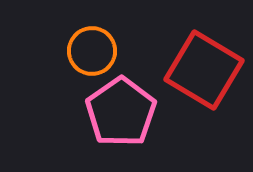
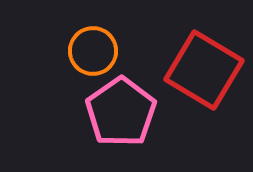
orange circle: moved 1 px right
